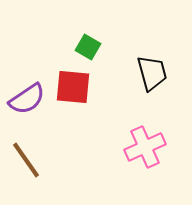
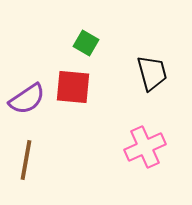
green square: moved 2 px left, 4 px up
brown line: rotated 45 degrees clockwise
